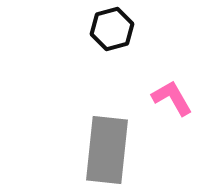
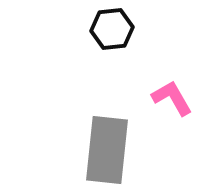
black hexagon: rotated 9 degrees clockwise
